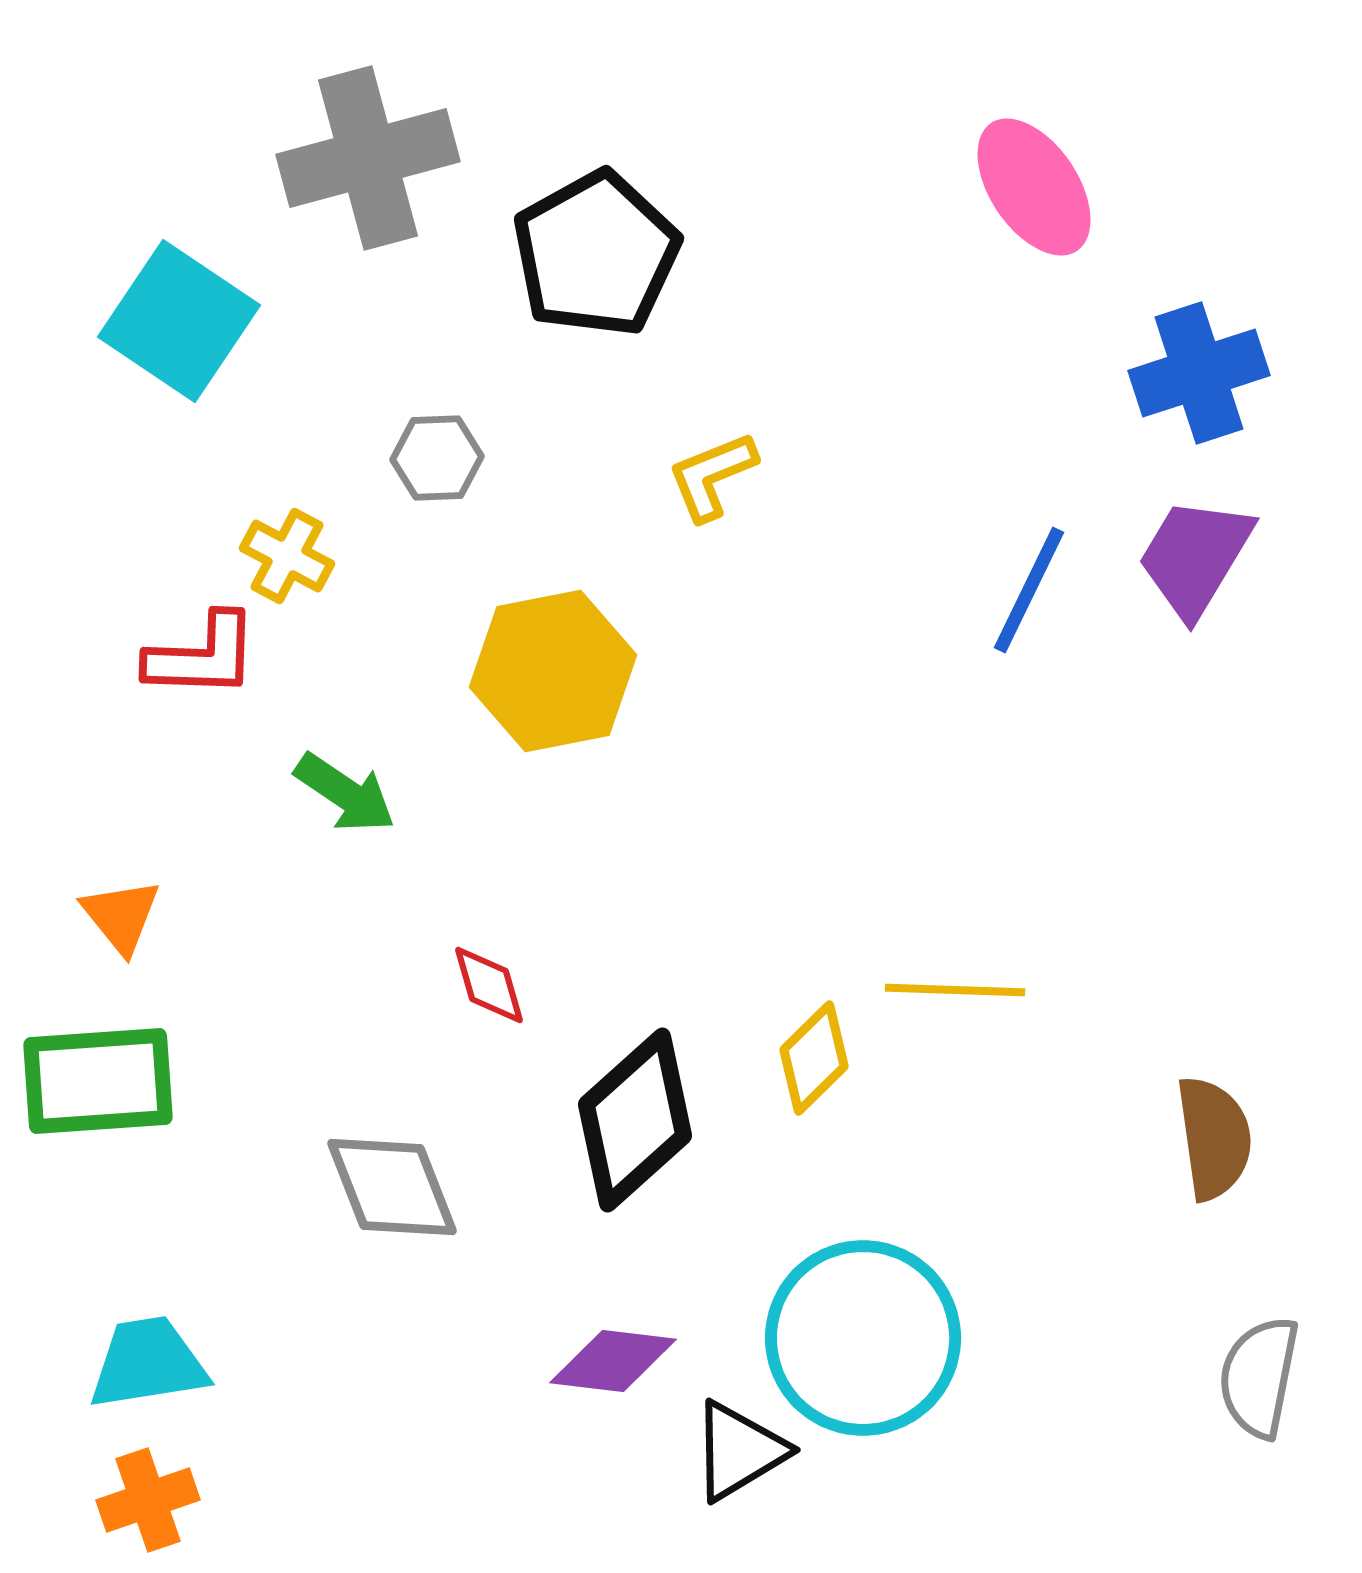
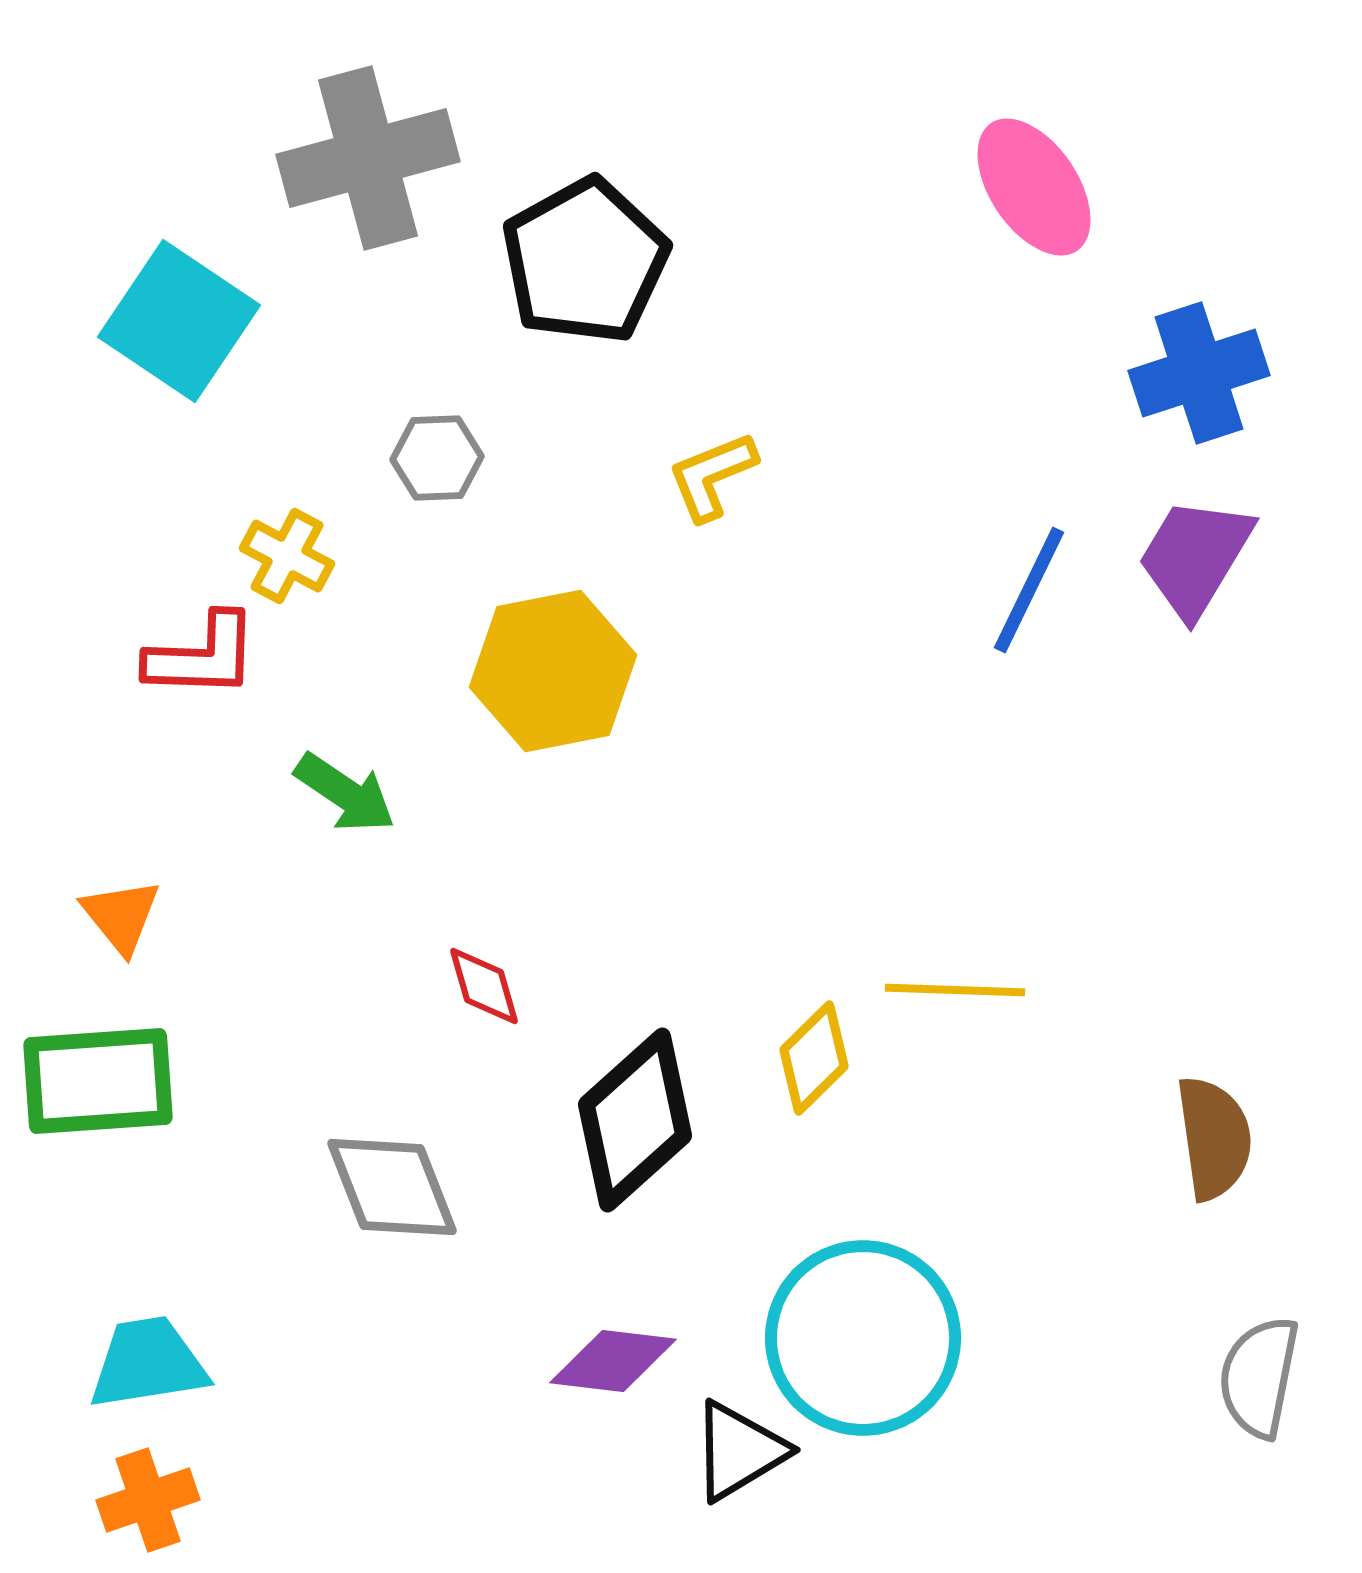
black pentagon: moved 11 px left, 7 px down
red diamond: moved 5 px left, 1 px down
